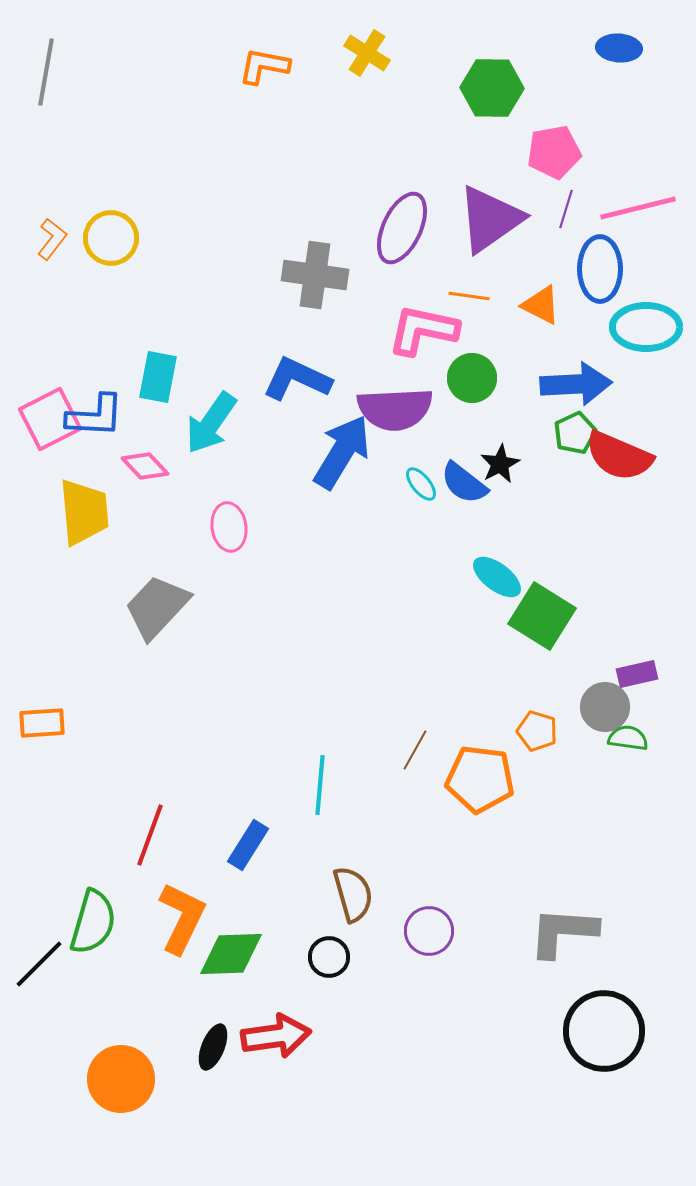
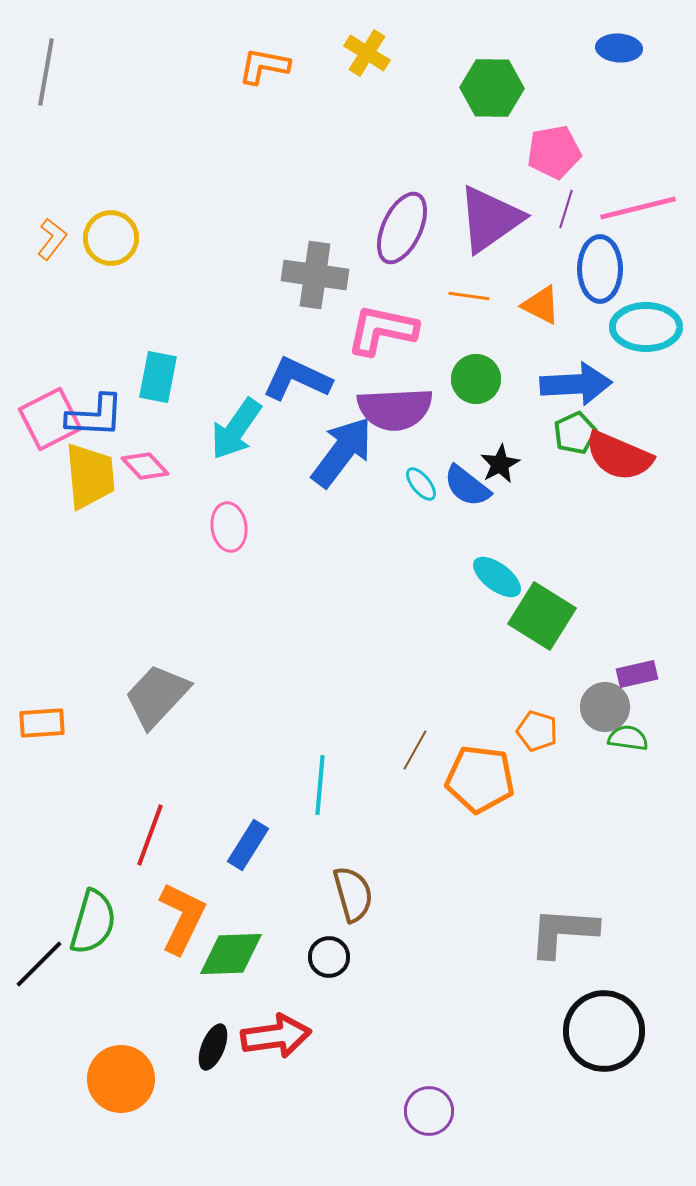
pink L-shape at (423, 330): moved 41 px left
green circle at (472, 378): moved 4 px right, 1 px down
cyan arrow at (211, 423): moved 25 px right, 6 px down
blue arrow at (342, 452): rotated 6 degrees clockwise
blue semicircle at (464, 483): moved 3 px right, 3 px down
yellow trapezoid at (84, 512): moved 6 px right, 36 px up
gray trapezoid at (157, 607): moved 89 px down
purple circle at (429, 931): moved 180 px down
